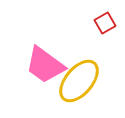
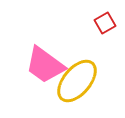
yellow ellipse: moved 2 px left
